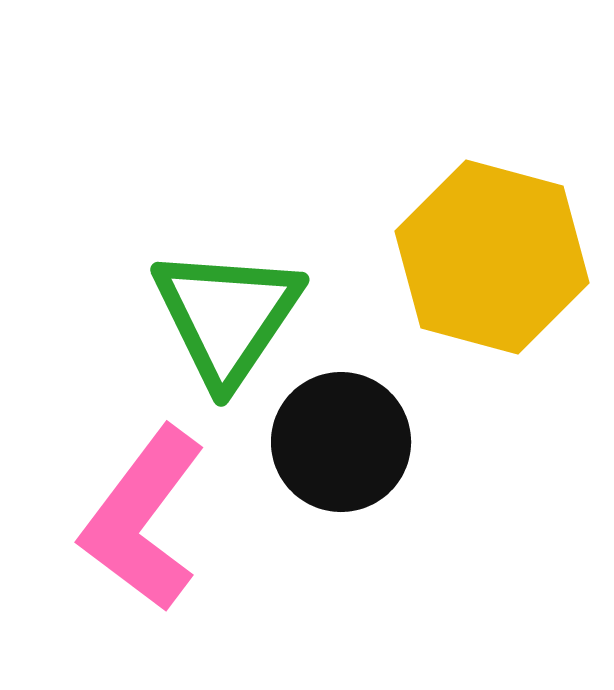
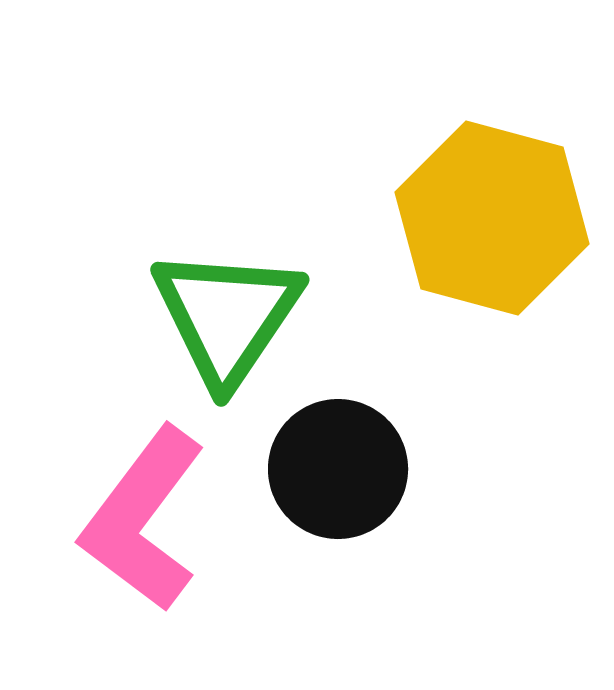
yellow hexagon: moved 39 px up
black circle: moved 3 px left, 27 px down
